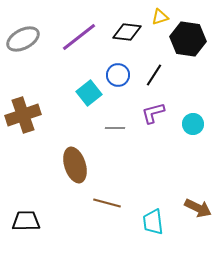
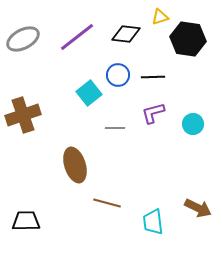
black diamond: moved 1 px left, 2 px down
purple line: moved 2 px left
black line: moved 1 px left, 2 px down; rotated 55 degrees clockwise
